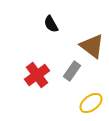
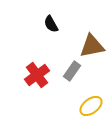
brown triangle: rotated 48 degrees counterclockwise
yellow ellipse: moved 3 px down
